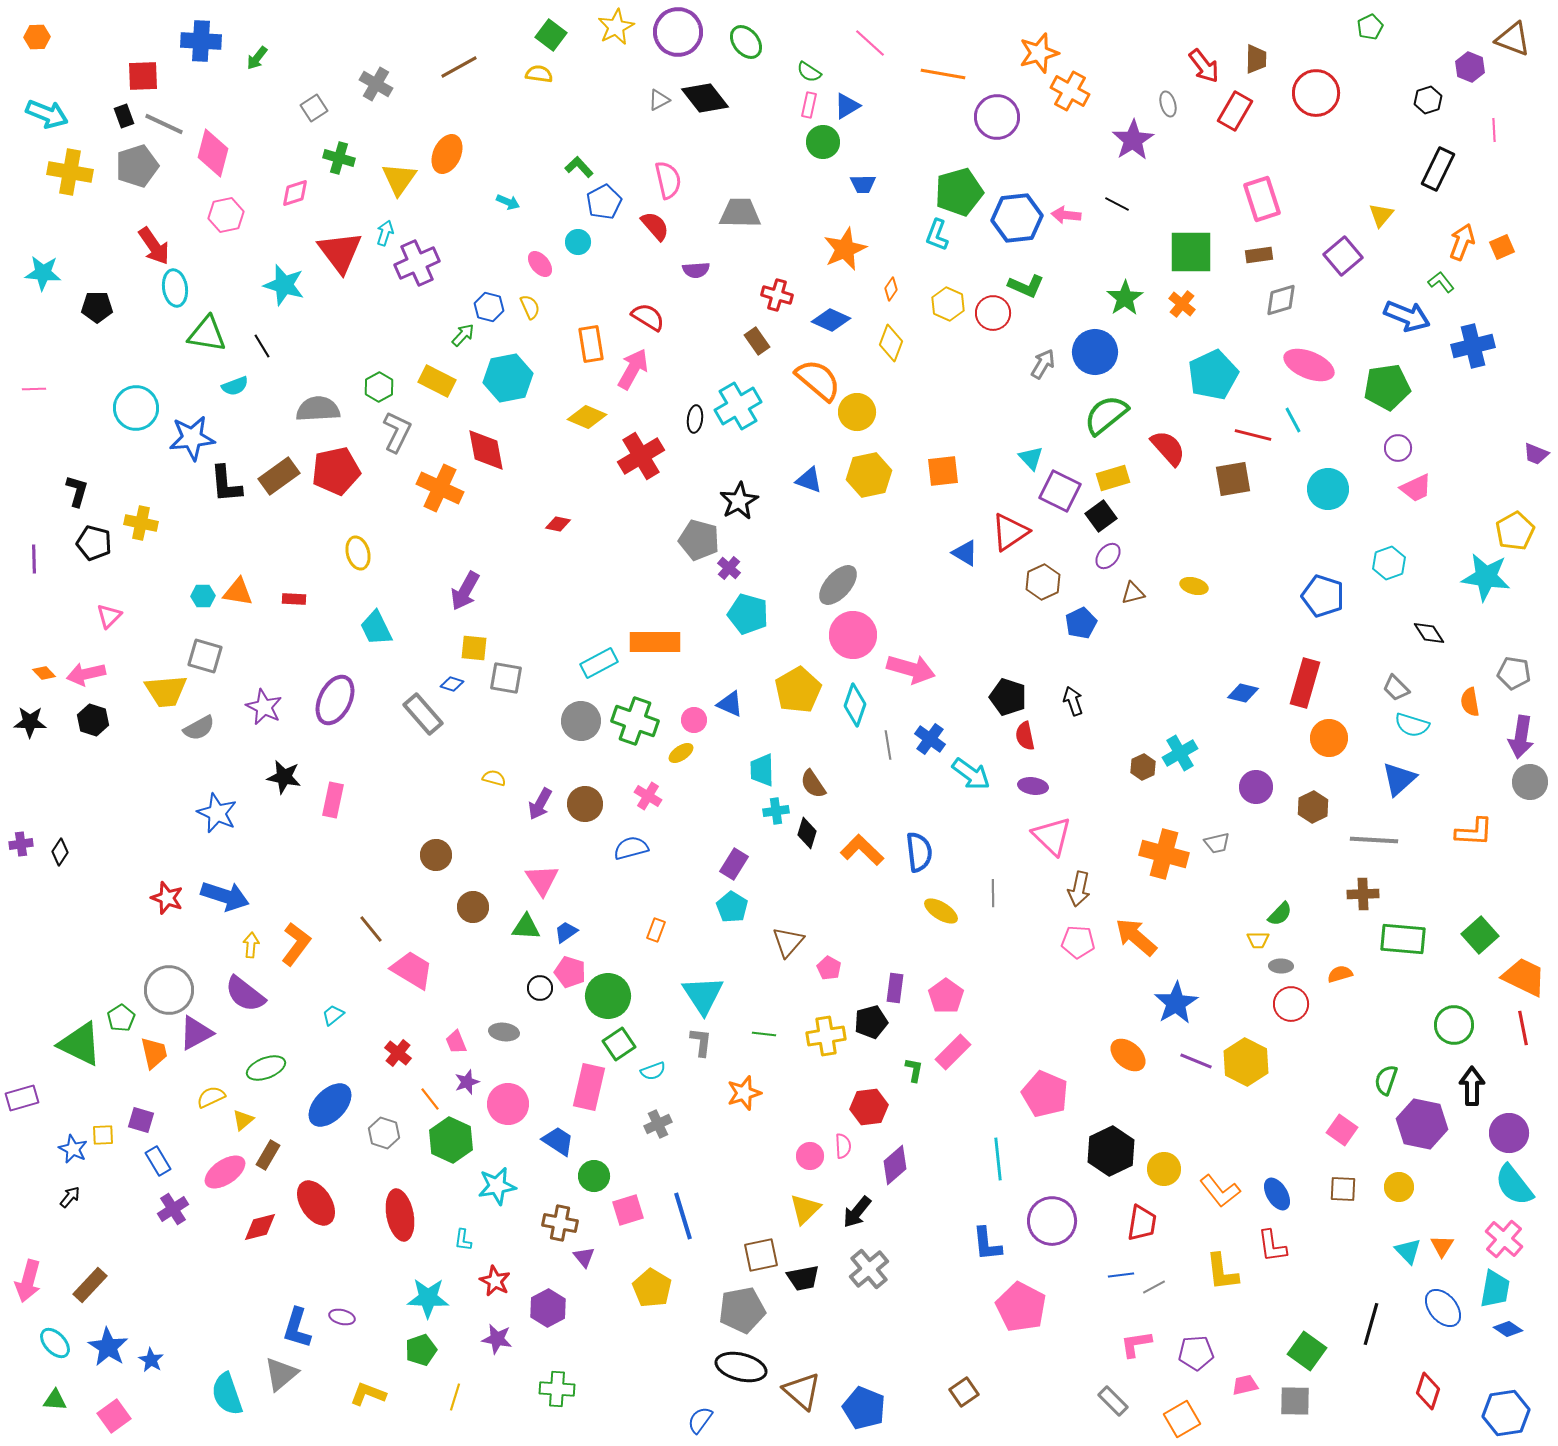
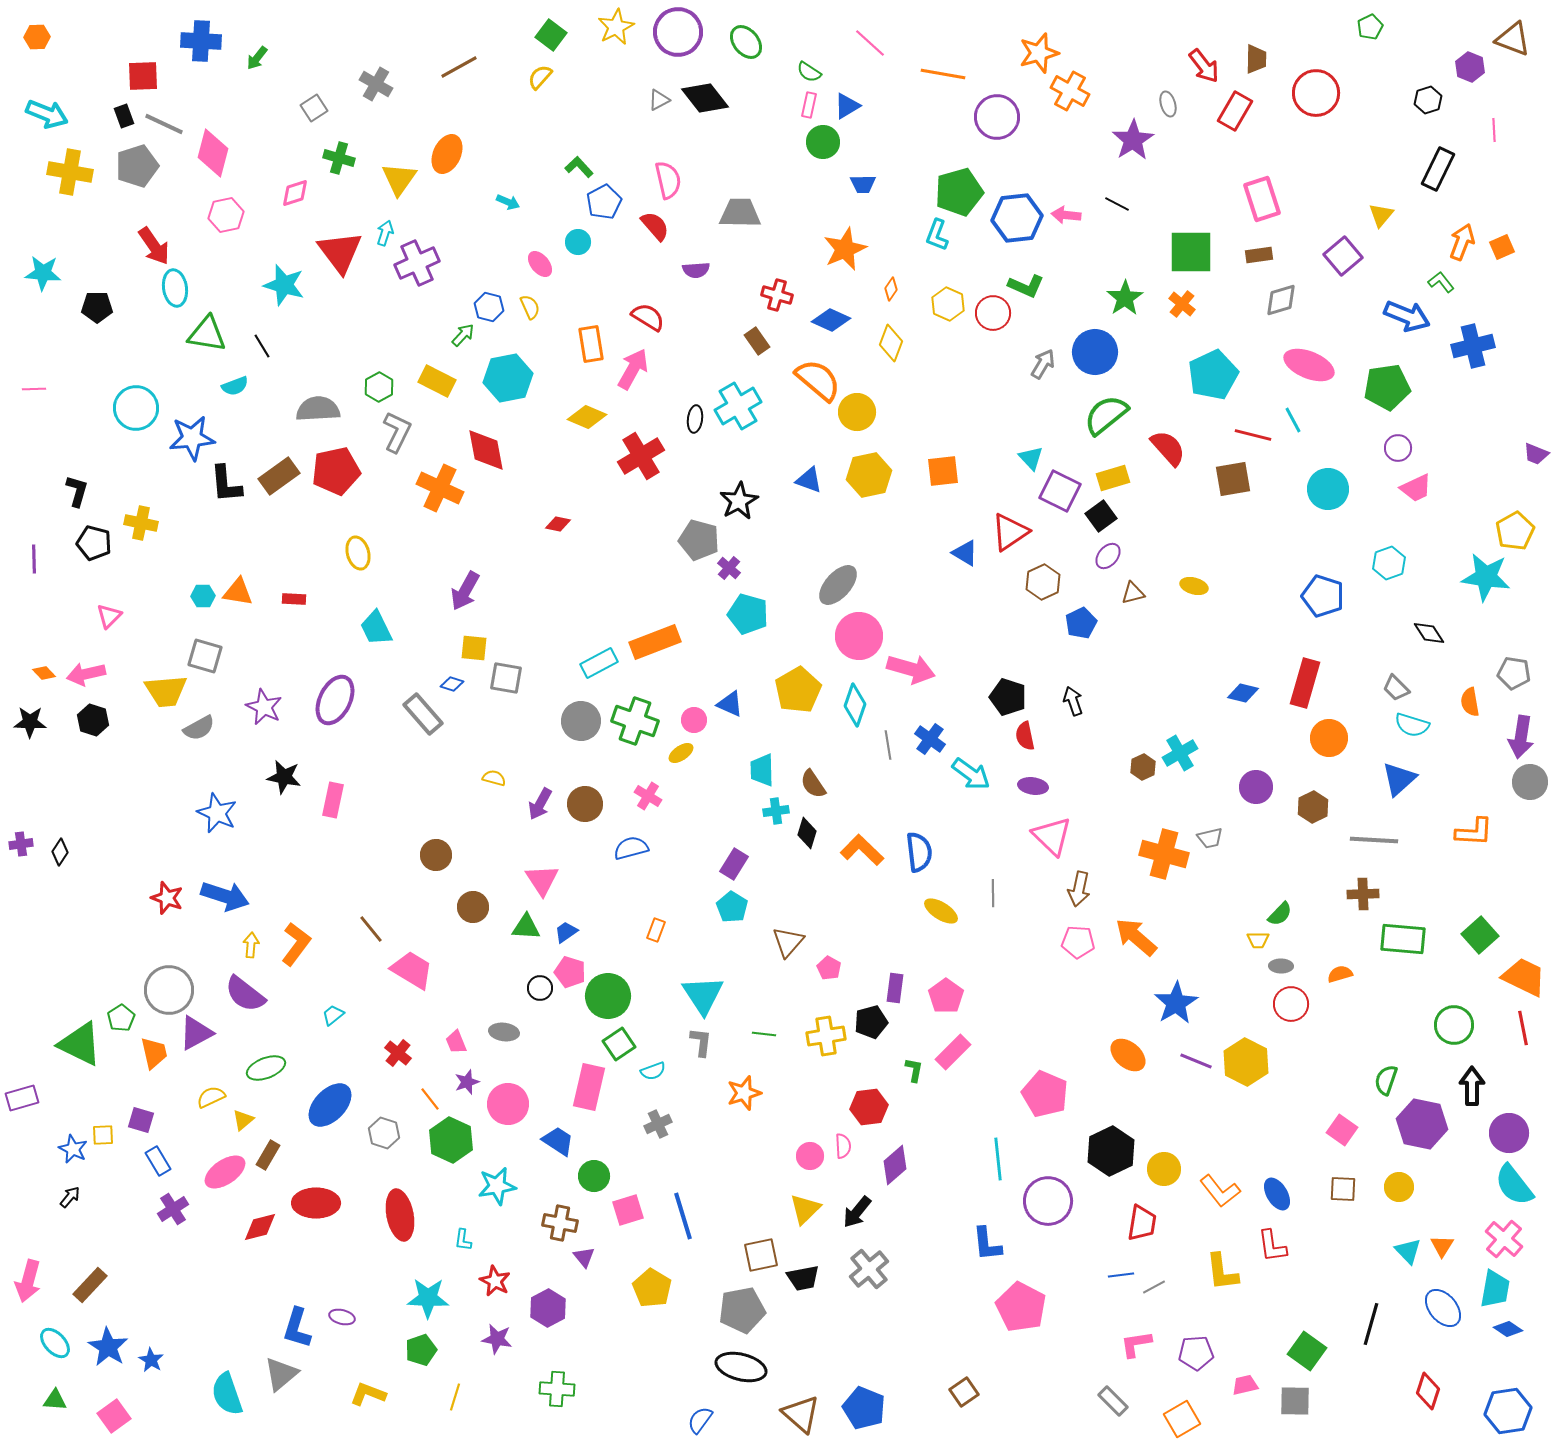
yellow semicircle at (539, 74): moved 1 px right, 3 px down; rotated 56 degrees counterclockwise
pink circle at (853, 635): moved 6 px right, 1 px down
orange rectangle at (655, 642): rotated 21 degrees counterclockwise
gray trapezoid at (1217, 843): moved 7 px left, 5 px up
red ellipse at (316, 1203): rotated 57 degrees counterclockwise
purple circle at (1052, 1221): moved 4 px left, 20 px up
brown triangle at (802, 1391): moved 1 px left, 23 px down
blue hexagon at (1506, 1413): moved 2 px right, 2 px up
